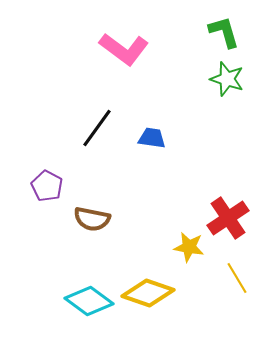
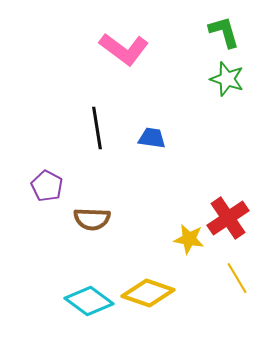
black line: rotated 45 degrees counterclockwise
brown semicircle: rotated 9 degrees counterclockwise
yellow star: moved 8 px up
